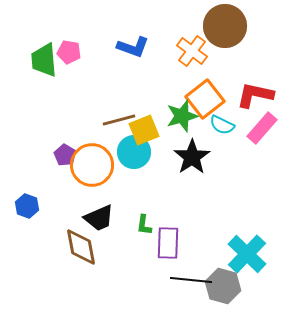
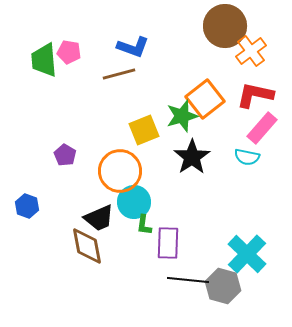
orange cross: moved 59 px right; rotated 16 degrees clockwise
brown line: moved 46 px up
cyan semicircle: moved 25 px right, 32 px down; rotated 15 degrees counterclockwise
cyan circle: moved 50 px down
orange circle: moved 28 px right, 6 px down
brown diamond: moved 6 px right, 1 px up
black line: moved 3 px left
